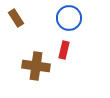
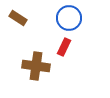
brown rectangle: moved 2 px right; rotated 24 degrees counterclockwise
red rectangle: moved 3 px up; rotated 12 degrees clockwise
